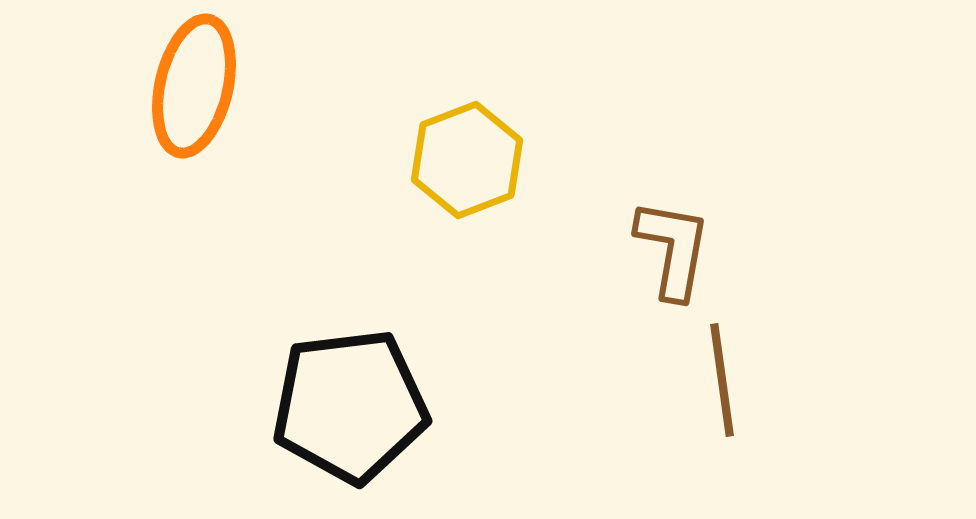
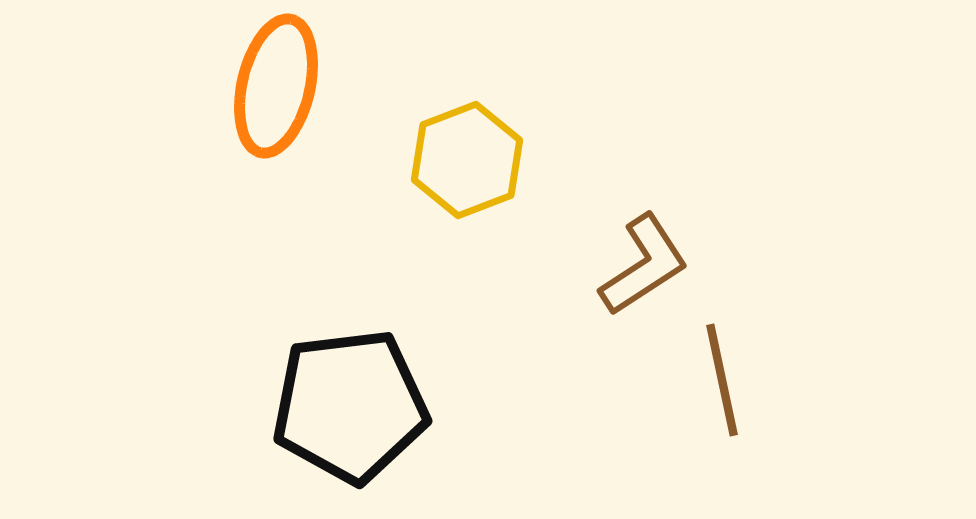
orange ellipse: moved 82 px right
brown L-shape: moved 29 px left, 16 px down; rotated 47 degrees clockwise
brown line: rotated 4 degrees counterclockwise
